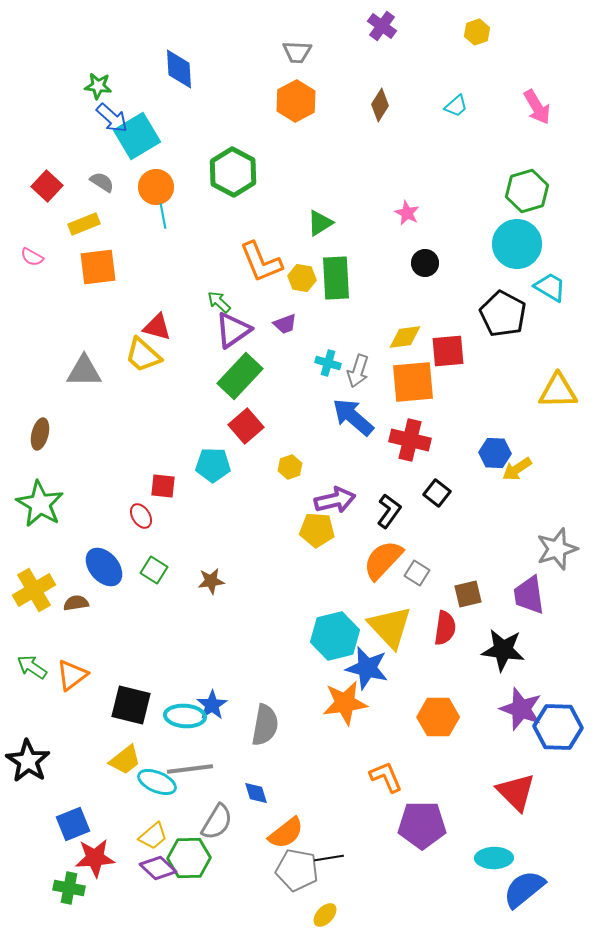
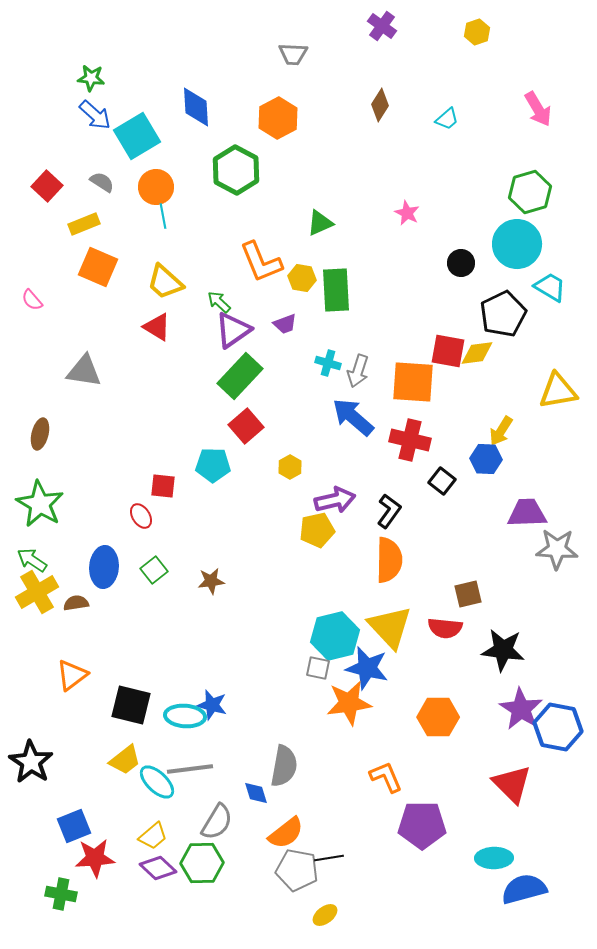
gray trapezoid at (297, 52): moved 4 px left, 2 px down
blue diamond at (179, 69): moved 17 px right, 38 px down
green star at (98, 86): moved 7 px left, 8 px up
orange hexagon at (296, 101): moved 18 px left, 17 px down
cyan trapezoid at (456, 106): moved 9 px left, 13 px down
pink arrow at (537, 107): moved 1 px right, 2 px down
blue arrow at (112, 118): moved 17 px left, 3 px up
green hexagon at (233, 172): moved 3 px right, 2 px up
green hexagon at (527, 191): moved 3 px right, 1 px down
green triangle at (320, 223): rotated 8 degrees clockwise
pink semicircle at (32, 257): moved 43 px down; rotated 20 degrees clockwise
black circle at (425, 263): moved 36 px right
orange square at (98, 267): rotated 30 degrees clockwise
green rectangle at (336, 278): moved 12 px down
black pentagon at (503, 314): rotated 18 degrees clockwise
red triangle at (157, 327): rotated 16 degrees clockwise
yellow diamond at (405, 337): moved 72 px right, 16 px down
red square at (448, 351): rotated 15 degrees clockwise
yellow trapezoid at (143, 355): moved 22 px right, 73 px up
gray triangle at (84, 371): rotated 9 degrees clockwise
orange square at (413, 382): rotated 9 degrees clockwise
yellow triangle at (558, 391): rotated 9 degrees counterclockwise
blue hexagon at (495, 453): moved 9 px left, 6 px down
yellow hexagon at (290, 467): rotated 10 degrees counterclockwise
yellow arrow at (517, 469): moved 16 px left, 38 px up; rotated 24 degrees counterclockwise
black square at (437, 493): moved 5 px right, 12 px up
yellow pentagon at (317, 530): rotated 16 degrees counterclockwise
gray star at (557, 549): rotated 21 degrees clockwise
orange semicircle at (383, 560): moved 6 px right; rotated 138 degrees clockwise
blue ellipse at (104, 567): rotated 45 degrees clockwise
green square at (154, 570): rotated 20 degrees clockwise
gray square at (417, 573): moved 99 px left, 95 px down; rotated 20 degrees counterclockwise
yellow cross at (34, 590): moved 3 px right, 2 px down
purple trapezoid at (529, 595): moved 2 px left, 82 px up; rotated 96 degrees clockwise
red semicircle at (445, 628): rotated 88 degrees clockwise
green arrow at (32, 667): moved 107 px up
orange star at (345, 703): moved 4 px right
blue star at (212, 705): rotated 24 degrees counterclockwise
purple star at (521, 709): rotated 12 degrees clockwise
gray semicircle at (265, 725): moved 19 px right, 41 px down
blue hexagon at (558, 727): rotated 9 degrees clockwise
black star at (28, 761): moved 3 px right, 1 px down
cyan ellipse at (157, 782): rotated 21 degrees clockwise
red triangle at (516, 792): moved 4 px left, 8 px up
blue square at (73, 824): moved 1 px right, 2 px down
green hexagon at (189, 858): moved 13 px right, 5 px down
green cross at (69, 888): moved 8 px left, 6 px down
blue semicircle at (524, 889): rotated 24 degrees clockwise
yellow ellipse at (325, 915): rotated 10 degrees clockwise
